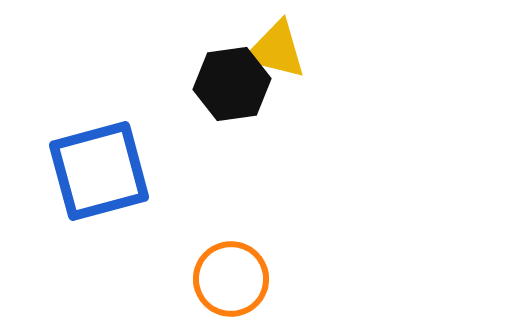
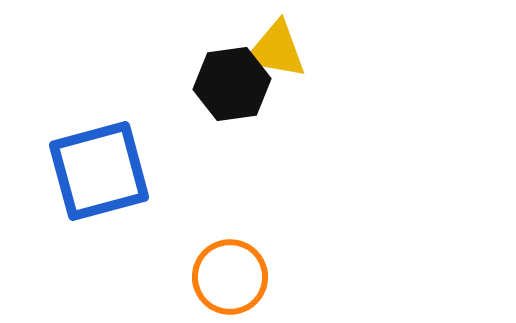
yellow triangle: rotated 4 degrees counterclockwise
orange circle: moved 1 px left, 2 px up
